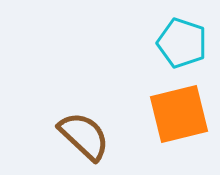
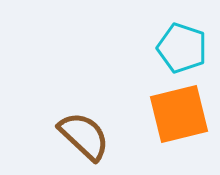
cyan pentagon: moved 5 px down
